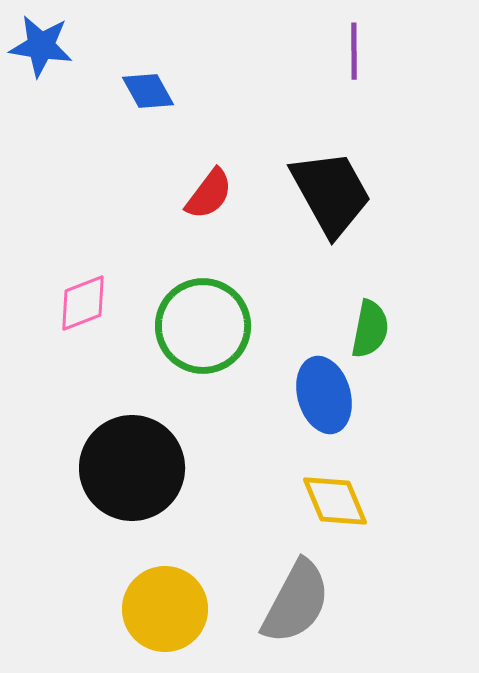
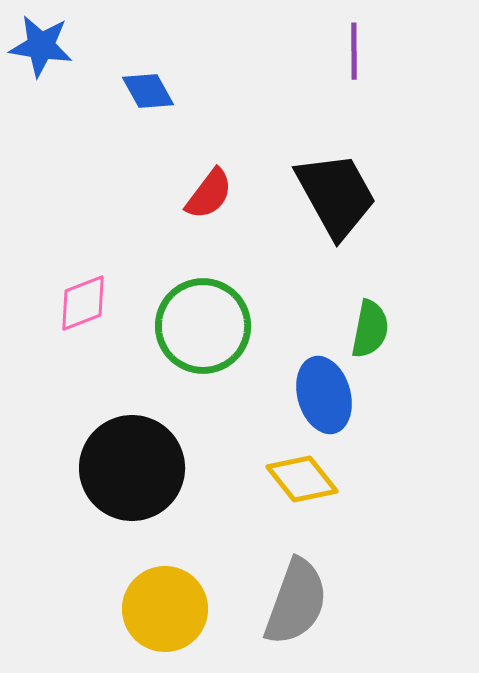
black trapezoid: moved 5 px right, 2 px down
yellow diamond: moved 33 px left, 22 px up; rotated 16 degrees counterclockwise
gray semicircle: rotated 8 degrees counterclockwise
